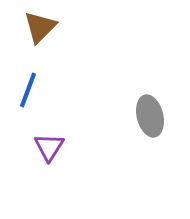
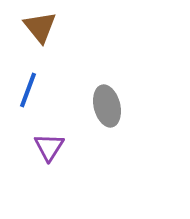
brown triangle: rotated 24 degrees counterclockwise
gray ellipse: moved 43 px left, 10 px up
